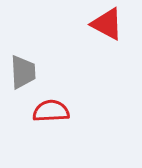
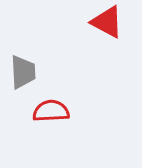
red triangle: moved 2 px up
